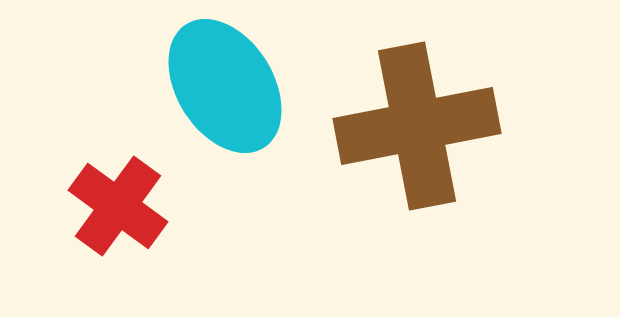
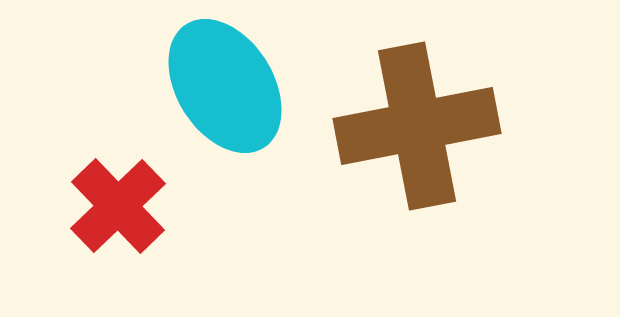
red cross: rotated 10 degrees clockwise
